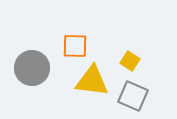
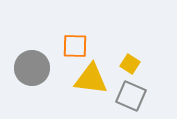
yellow square: moved 3 px down
yellow triangle: moved 1 px left, 2 px up
gray square: moved 2 px left
